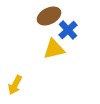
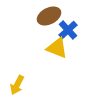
yellow triangle: moved 3 px right, 1 px up; rotated 35 degrees clockwise
yellow arrow: moved 2 px right
